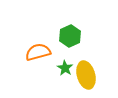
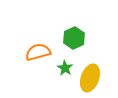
green hexagon: moved 4 px right, 2 px down
yellow ellipse: moved 4 px right, 3 px down; rotated 36 degrees clockwise
